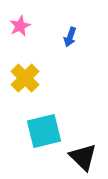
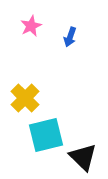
pink star: moved 11 px right
yellow cross: moved 20 px down
cyan square: moved 2 px right, 4 px down
